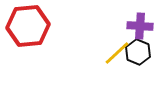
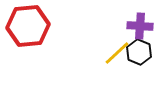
black hexagon: moved 1 px right
